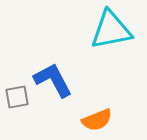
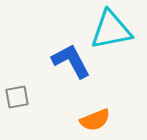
blue L-shape: moved 18 px right, 19 px up
orange semicircle: moved 2 px left
